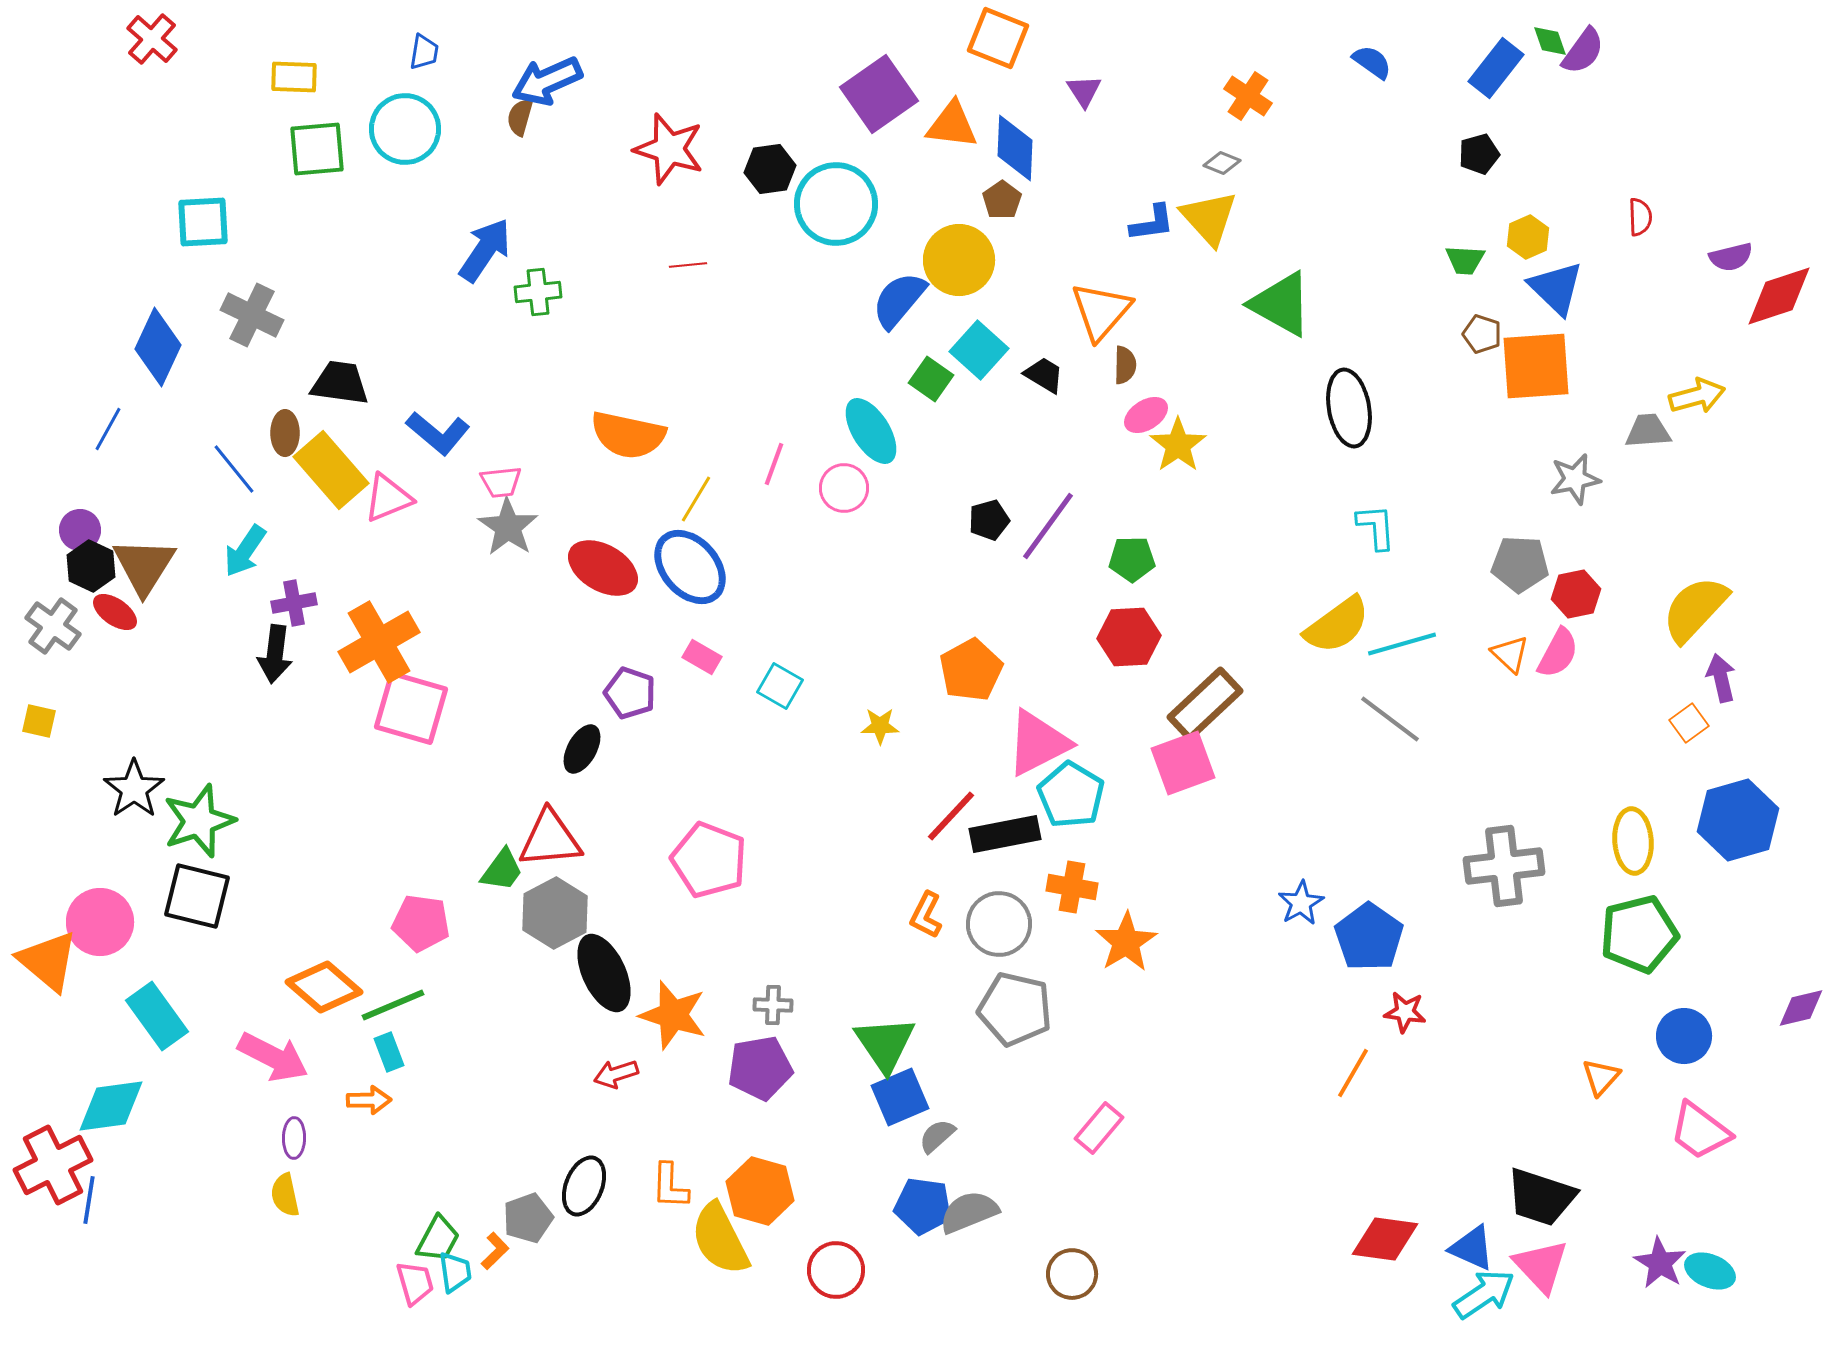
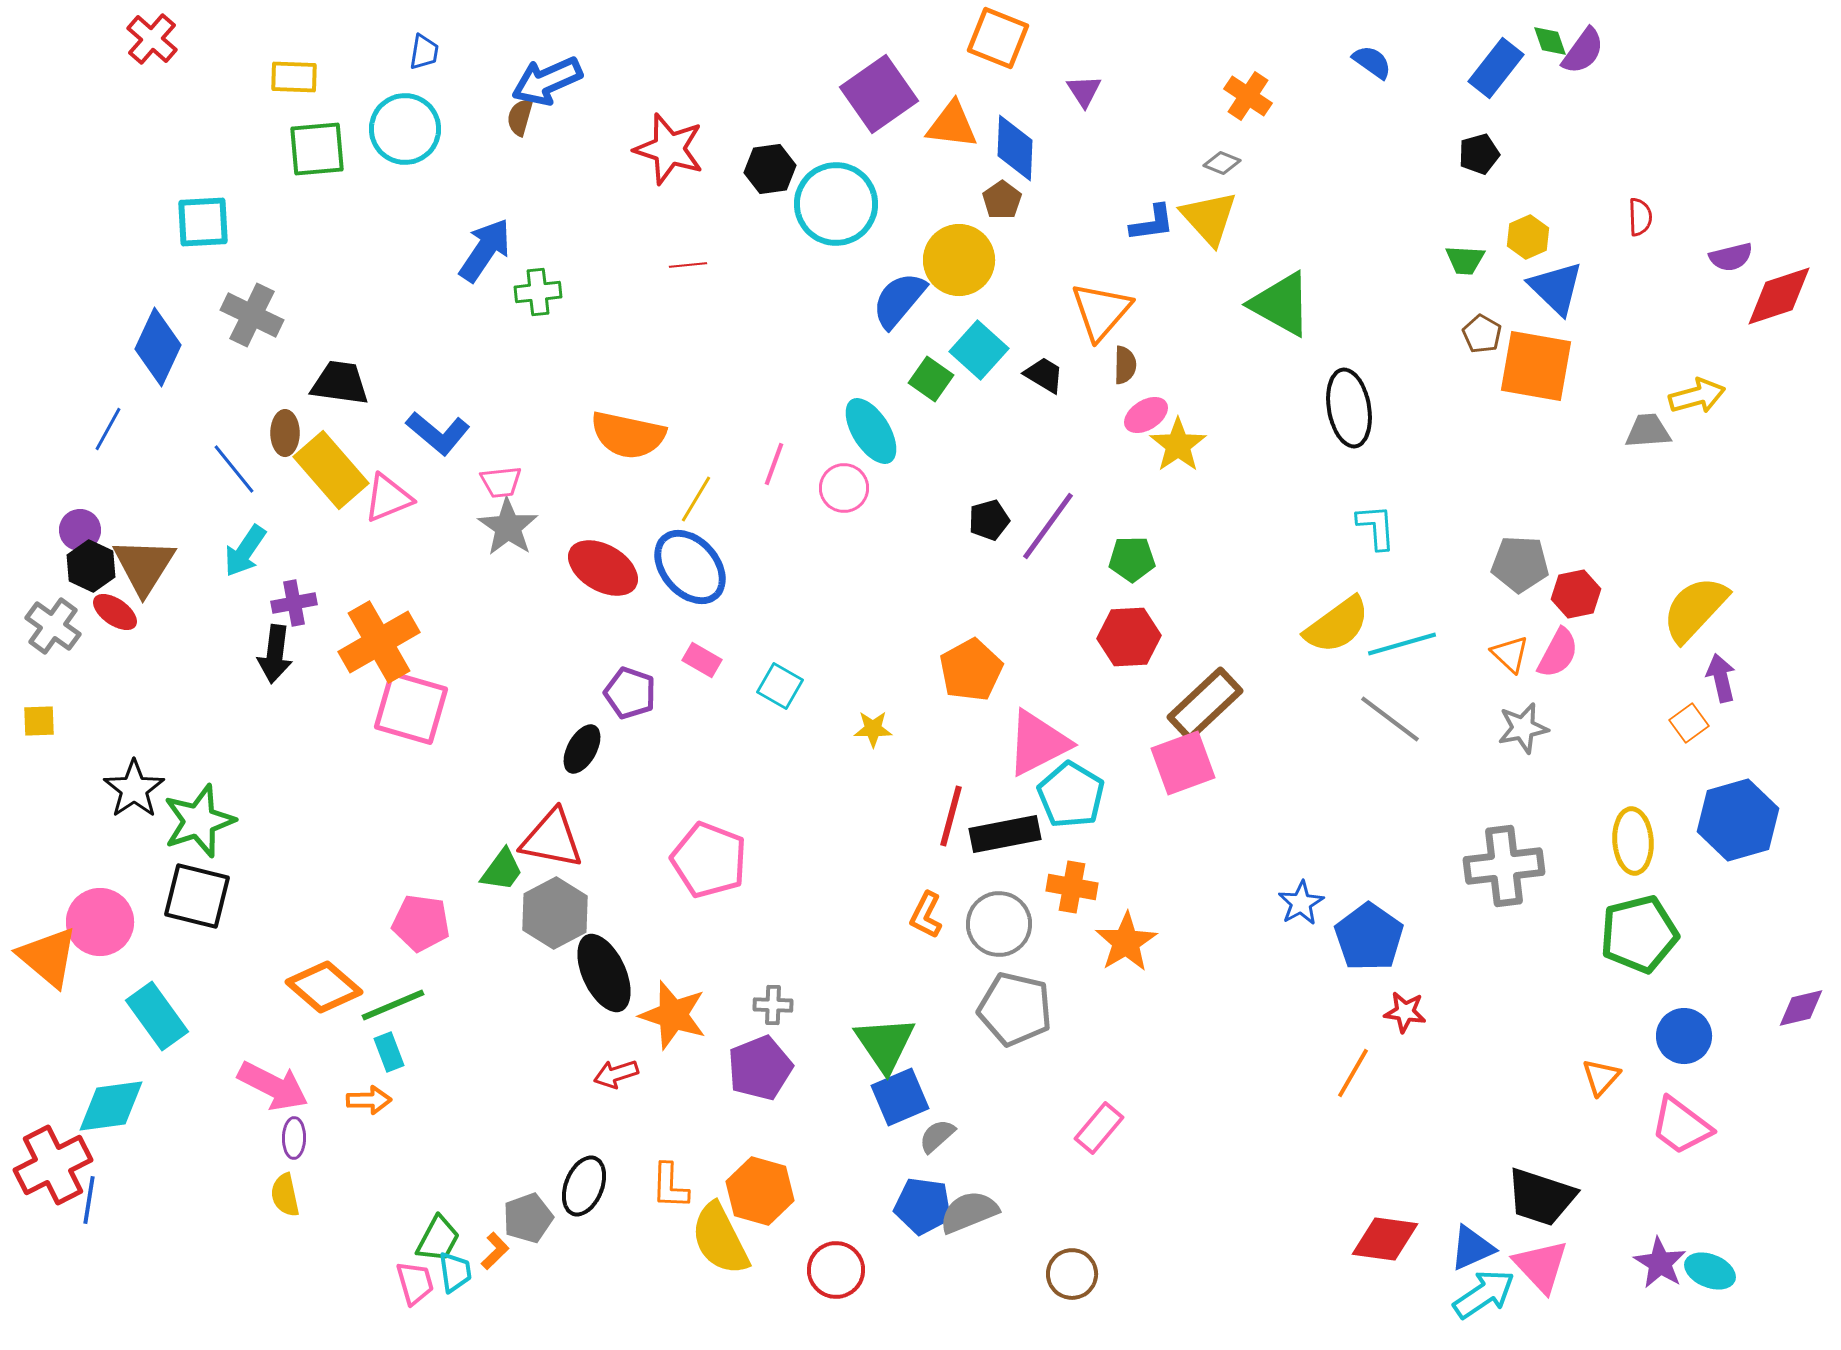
brown pentagon at (1482, 334): rotated 12 degrees clockwise
orange square at (1536, 366): rotated 14 degrees clockwise
gray star at (1575, 479): moved 52 px left, 249 px down
pink rectangle at (702, 657): moved 3 px down
yellow square at (39, 721): rotated 15 degrees counterclockwise
yellow star at (880, 726): moved 7 px left, 3 px down
red line at (951, 816): rotated 28 degrees counterclockwise
red triangle at (550, 839): moved 2 px right; rotated 16 degrees clockwise
orange triangle at (48, 961): moved 4 px up
pink arrow at (273, 1057): moved 29 px down
purple pentagon at (760, 1068): rotated 12 degrees counterclockwise
pink trapezoid at (1700, 1131): moved 19 px left, 5 px up
blue triangle at (1472, 1248): rotated 48 degrees counterclockwise
